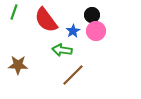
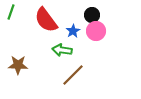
green line: moved 3 px left
